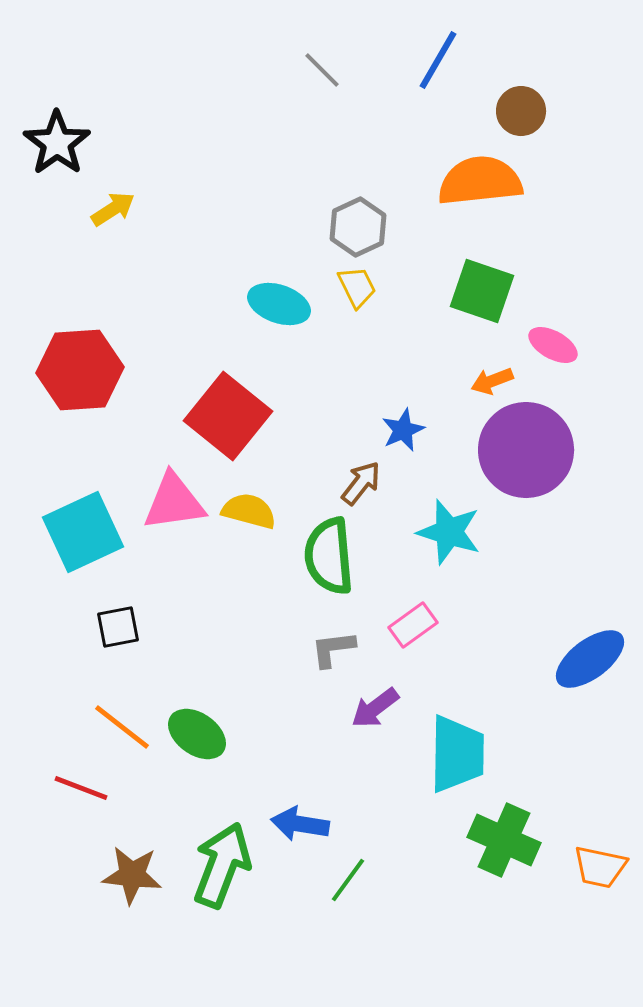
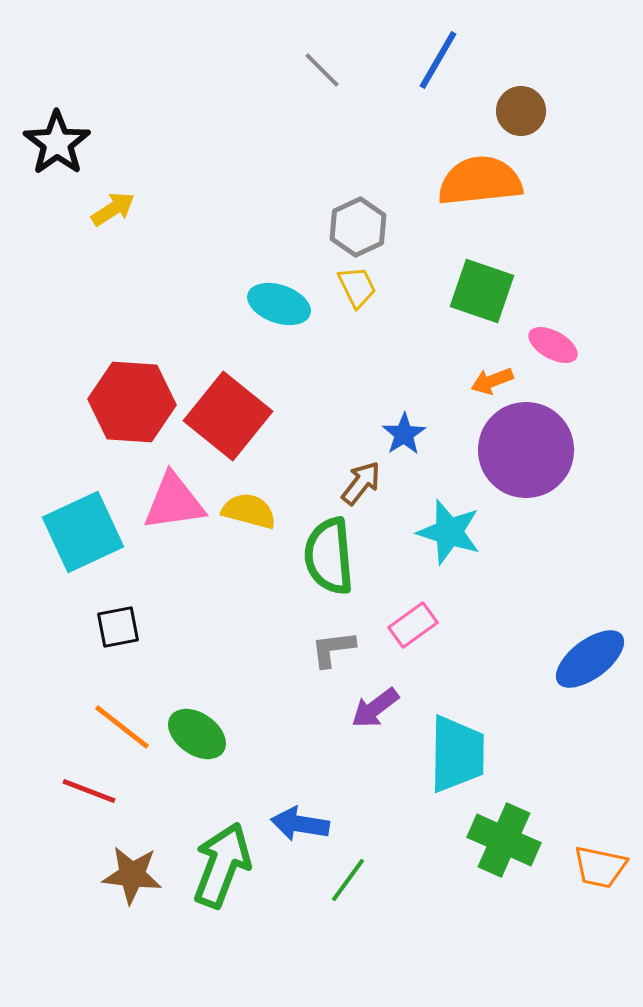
red hexagon: moved 52 px right, 32 px down; rotated 8 degrees clockwise
blue star: moved 1 px right, 4 px down; rotated 9 degrees counterclockwise
red line: moved 8 px right, 3 px down
